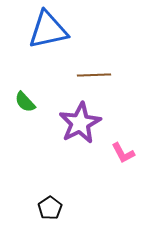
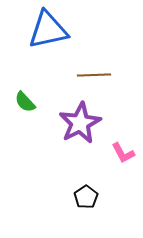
black pentagon: moved 36 px right, 11 px up
